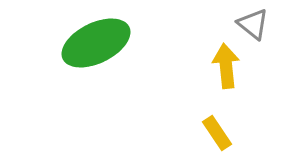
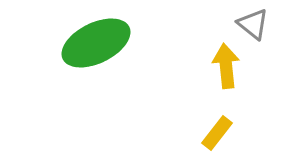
yellow rectangle: rotated 72 degrees clockwise
